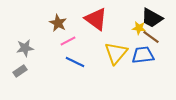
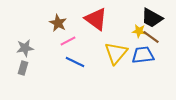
yellow star: moved 3 px down
gray rectangle: moved 3 px right, 3 px up; rotated 40 degrees counterclockwise
